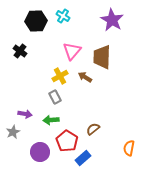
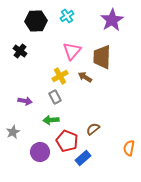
cyan cross: moved 4 px right; rotated 24 degrees clockwise
purple star: rotated 10 degrees clockwise
purple arrow: moved 13 px up
red pentagon: rotated 10 degrees counterclockwise
